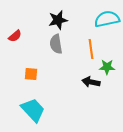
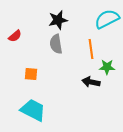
cyan semicircle: rotated 15 degrees counterclockwise
cyan trapezoid: rotated 20 degrees counterclockwise
